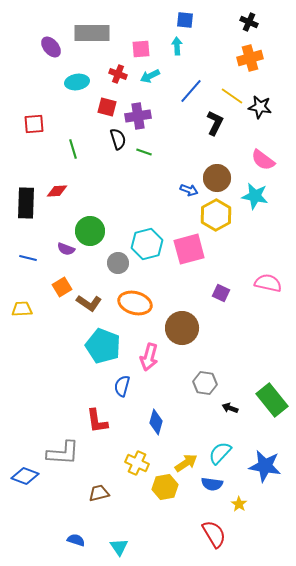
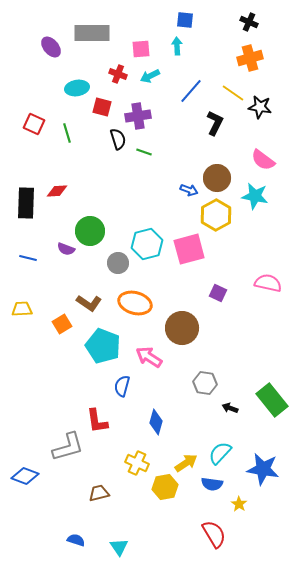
cyan ellipse at (77, 82): moved 6 px down
yellow line at (232, 96): moved 1 px right, 3 px up
red square at (107, 107): moved 5 px left
red square at (34, 124): rotated 30 degrees clockwise
green line at (73, 149): moved 6 px left, 16 px up
orange square at (62, 287): moved 37 px down
purple square at (221, 293): moved 3 px left
pink arrow at (149, 357): rotated 108 degrees clockwise
gray L-shape at (63, 453): moved 5 px right, 6 px up; rotated 20 degrees counterclockwise
blue star at (265, 466): moved 2 px left, 3 px down
